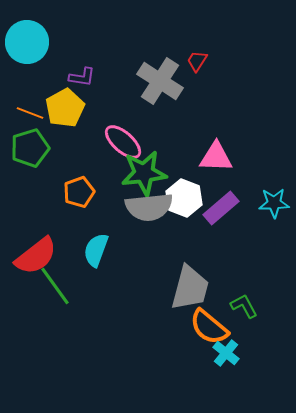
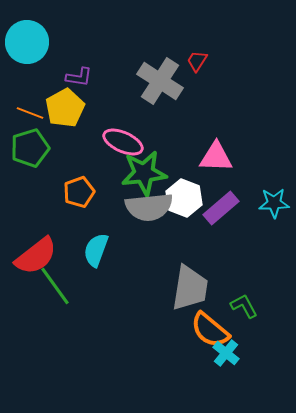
purple L-shape: moved 3 px left
pink ellipse: rotated 18 degrees counterclockwise
gray trapezoid: rotated 6 degrees counterclockwise
orange semicircle: moved 1 px right, 3 px down
